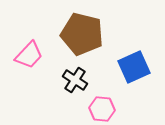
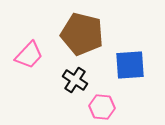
blue square: moved 4 px left, 2 px up; rotated 20 degrees clockwise
pink hexagon: moved 2 px up
